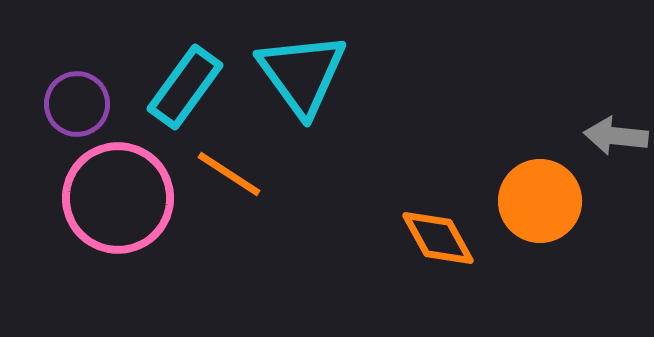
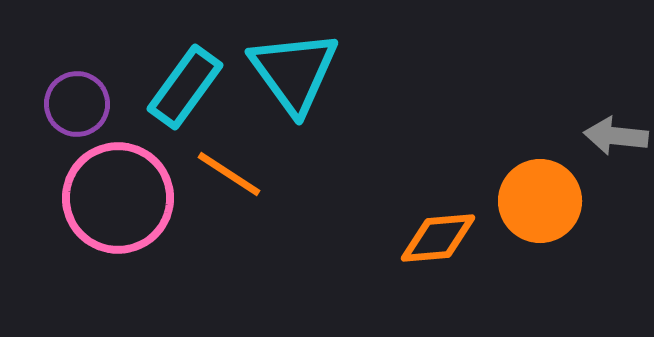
cyan triangle: moved 8 px left, 2 px up
orange diamond: rotated 66 degrees counterclockwise
